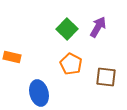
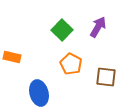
green square: moved 5 px left, 1 px down
